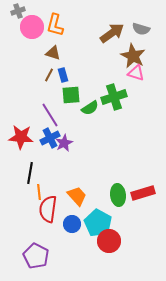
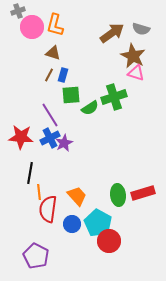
blue rectangle: rotated 32 degrees clockwise
